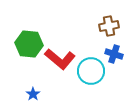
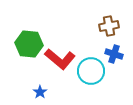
blue star: moved 7 px right, 2 px up
